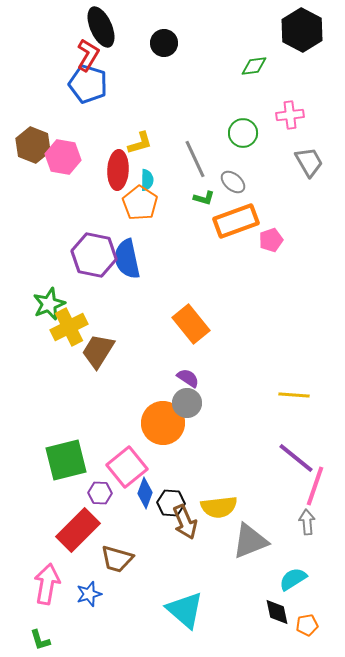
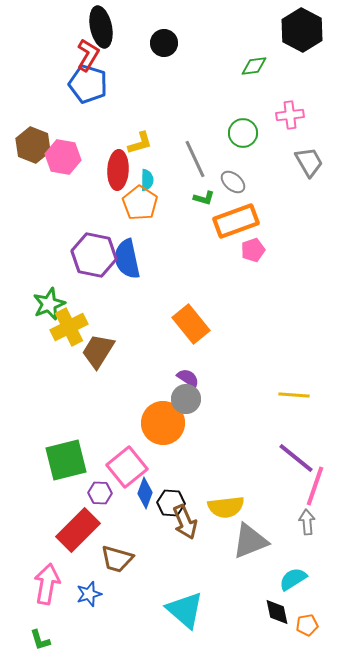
black ellipse at (101, 27): rotated 12 degrees clockwise
pink pentagon at (271, 240): moved 18 px left, 10 px down
gray circle at (187, 403): moved 1 px left, 4 px up
yellow semicircle at (219, 507): moved 7 px right
